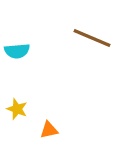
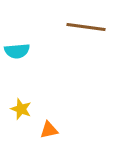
brown line: moved 6 px left, 11 px up; rotated 15 degrees counterclockwise
yellow star: moved 4 px right
